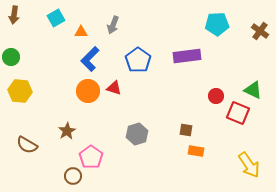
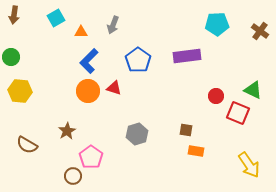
blue L-shape: moved 1 px left, 2 px down
